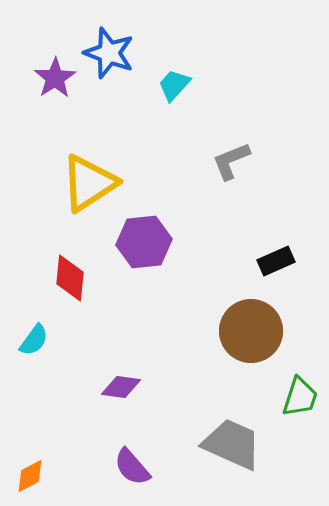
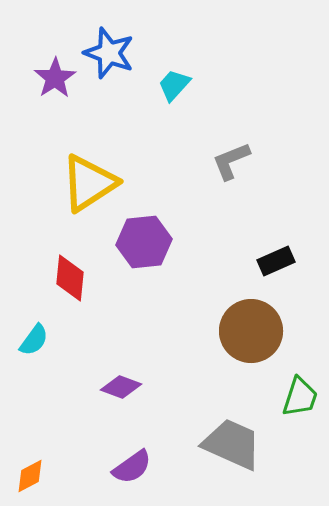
purple diamond: rotated 12 degrees clockwise
purple semicircle: rotated 84 degrees counterclockwise
